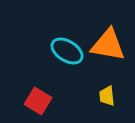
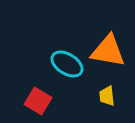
orange triangle: moved 6 px down
cyan ellipse: moved 13 px down
